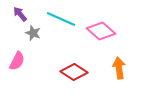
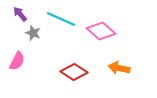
orange arrow: rotated 70 degrees counterclockwise
